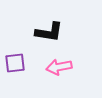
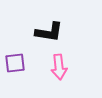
pink arrow: rotated 85 degrees counterclockwise
